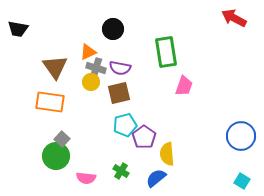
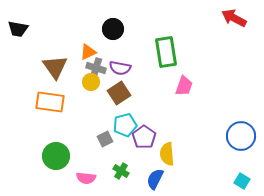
brown square: rotated 20 degrees counterclockwise
gray square: moved 43 px right; rotated 21 degrees clockwise
blue semicircle: moved 1 px left, 1 px down; rotated 25 degrees counterclockwise
